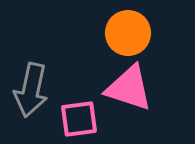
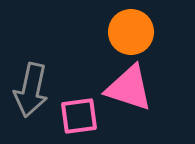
orange circle: moved 3 px right, 1 px up
pink square: moved 3 px up
